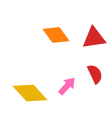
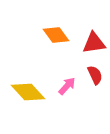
red triangle: moved 5 px down
red semicircle: moved 1 px down
yellow diamond: moved 2 px left, 1 px up
